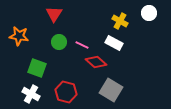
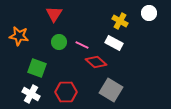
red hexagon: rotated 15 degrees counterclockwise
